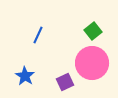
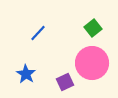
green square: moved 3 px up
blue line: moved 2 px up; rotated 18 degrees clockwise
blue star: moved 1 px right, 2 px up
